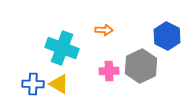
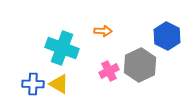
orange arrow: moved 1 px left, 1 px down
gray hexagon: moved 1 px left, 1 px up
pink cross: rotated 24 degrees counterclockwise
